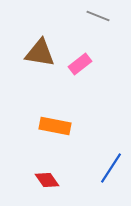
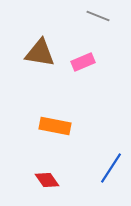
pink rectangle: moved 3 px right, 2 px up; rotated 15 degrees clockwise
